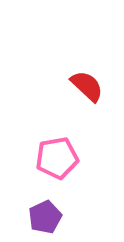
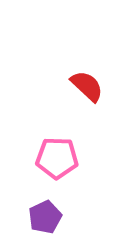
pink pentagon: rotated 12 degrees clockwise
